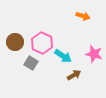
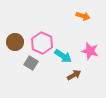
pink star: moved 4 px left, 3 px up
